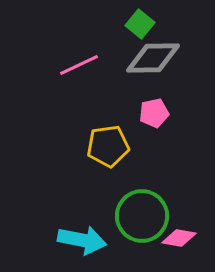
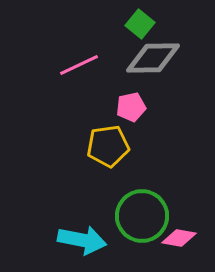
pink pentagon: moved 23 px left, 6 px up
